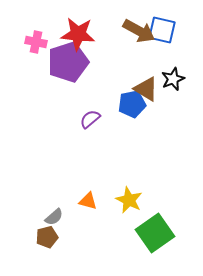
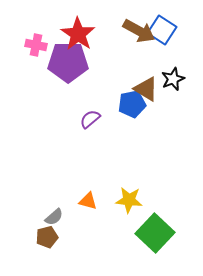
blue square: rotated 20 degrees clockwise
red star: rotated 28 degrees clockwise
pink cross: moved 3 px down
purple pentagon: rotated 18 degrees clockwise
yellow star: rotated 20 degrees counterclockwise
green square: rotated 12 degrees counterclockwise
